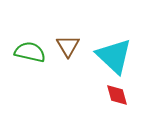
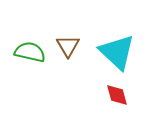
cyan triangle: moved 3 px right, 4 px up
